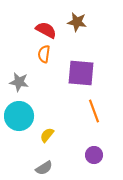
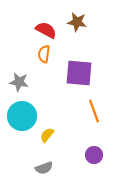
purple square: moved 2 px left
cyan circle: moved 3 px right
gray semicircle: rotated 12 degrees clockwise
